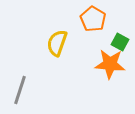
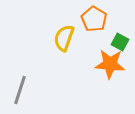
orange pentagon: moved 1 px right
yellow semicircle: moved 7 px right, 5 px up
